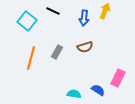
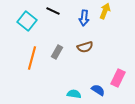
orange line: moved 1 px right
